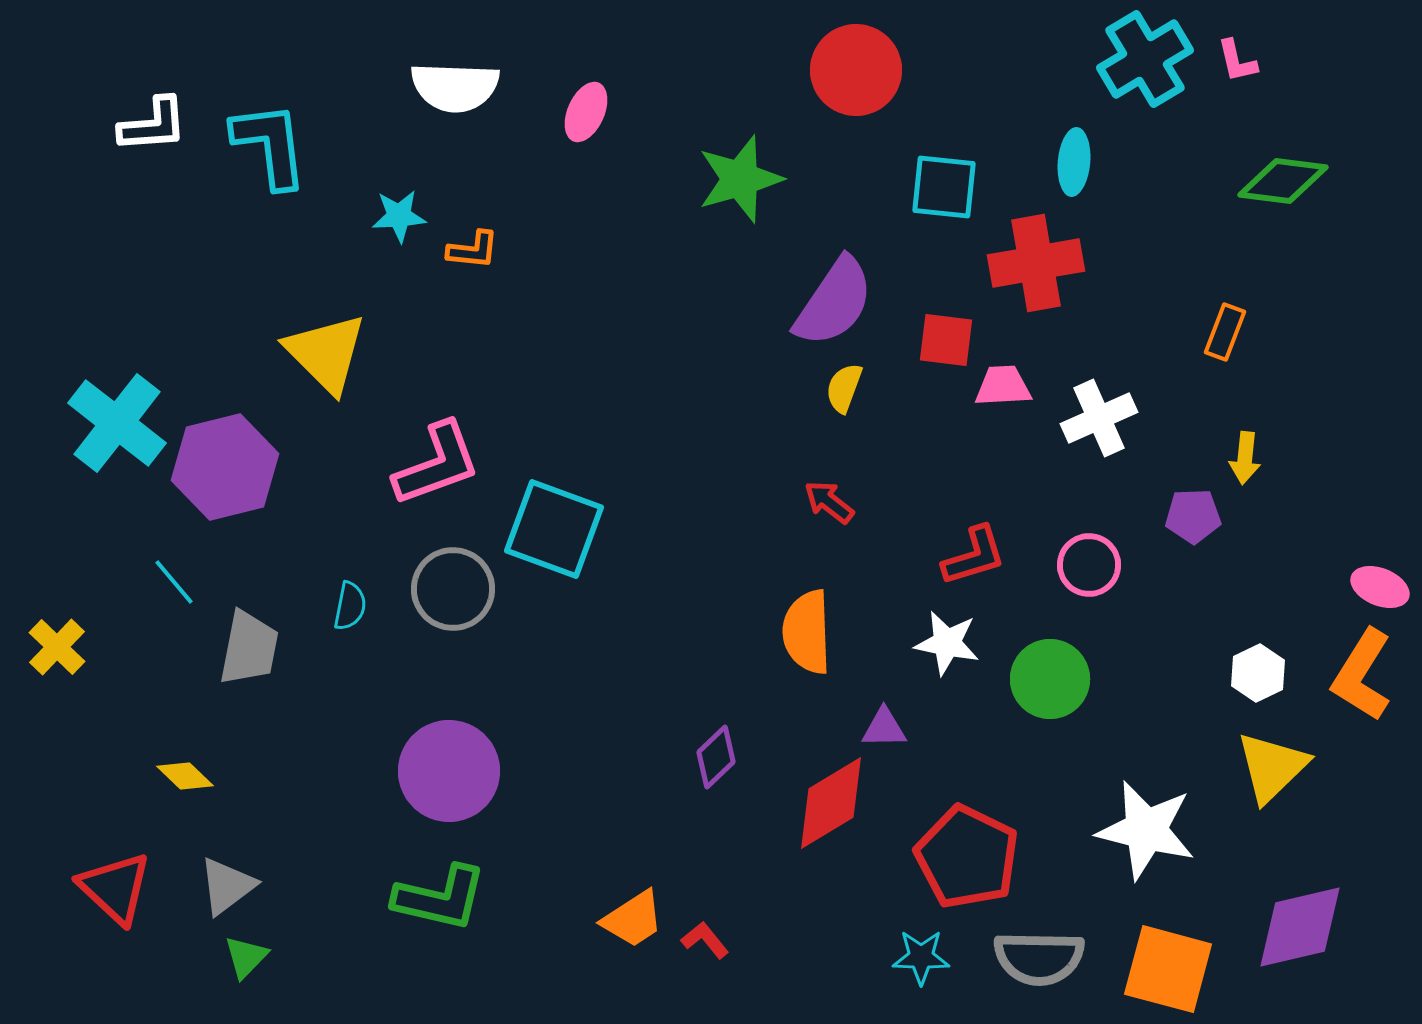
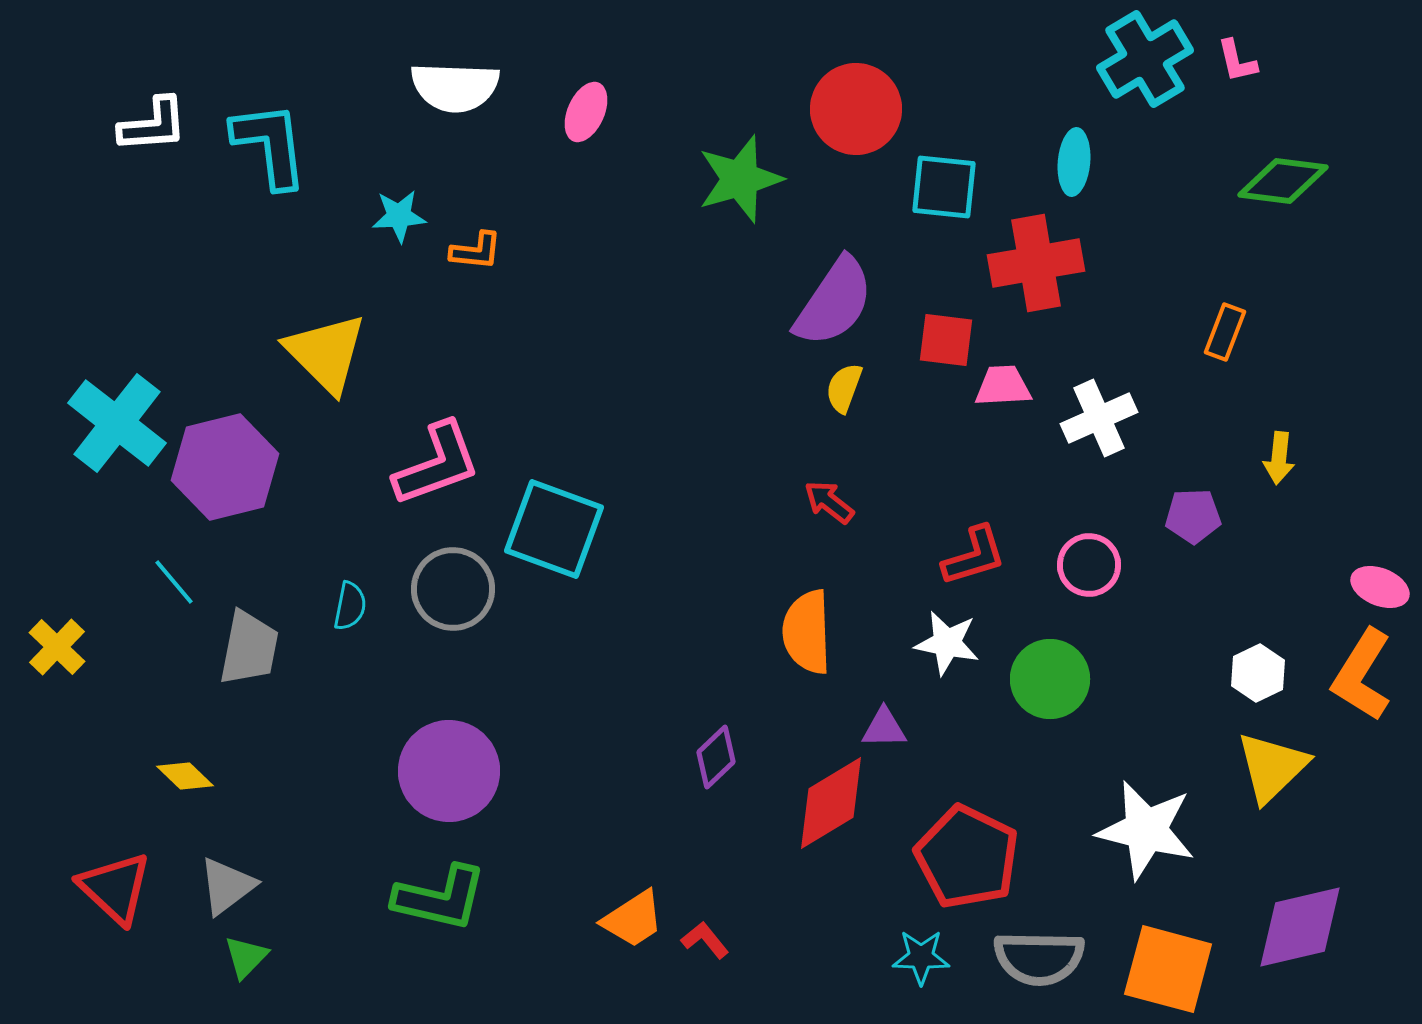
red circle at (856, 70): moved 39 px down
orange L-shape at (473, 250): moved 3 px right, 1 px down
yellow arrow at (1245, 458): moved 34 px right
